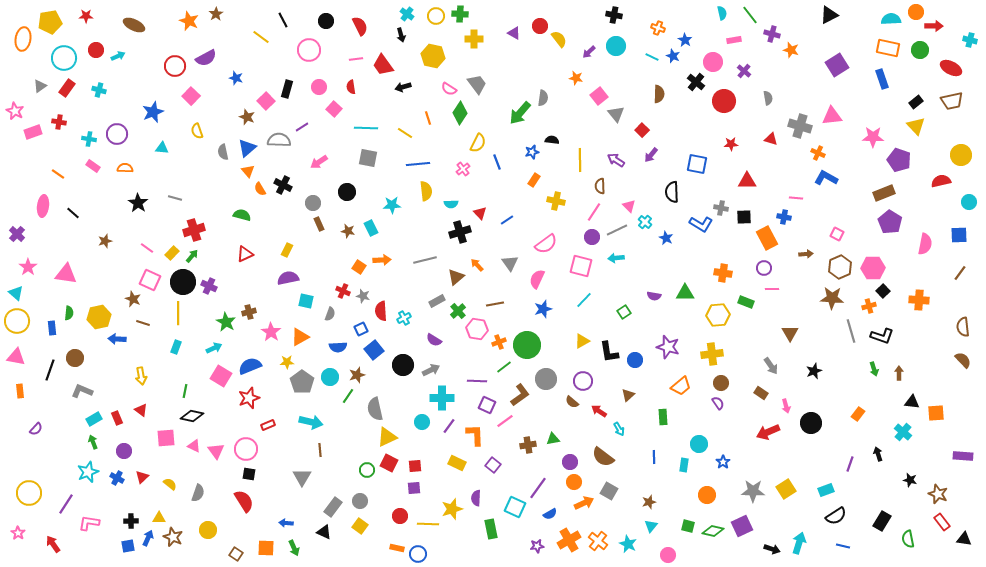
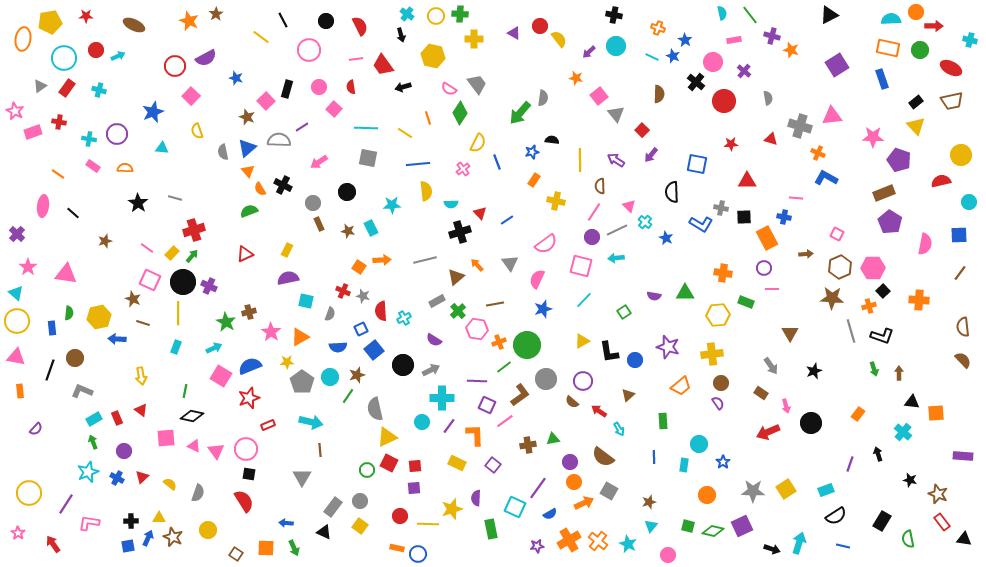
purple cross at (772, 34): moved 2 px down
green semicircle at (242, 215): moved 7 px right, 4 px up; rotated 36 degrees counterclockwise
green rectangle at (663, 417): moved 4 px down
